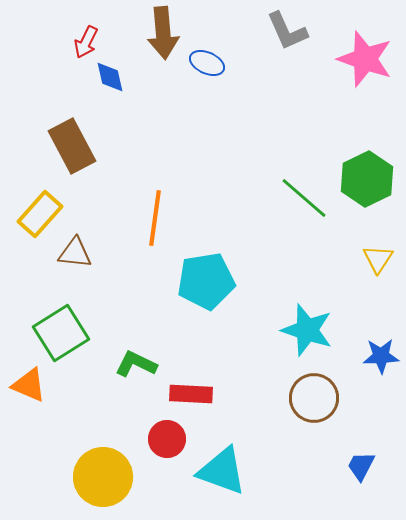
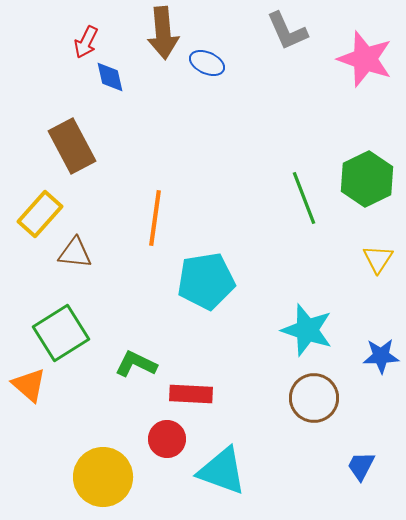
green line: rotated 28 degrees clockwise
orange triangle: rotated 18 degrees clockwise
